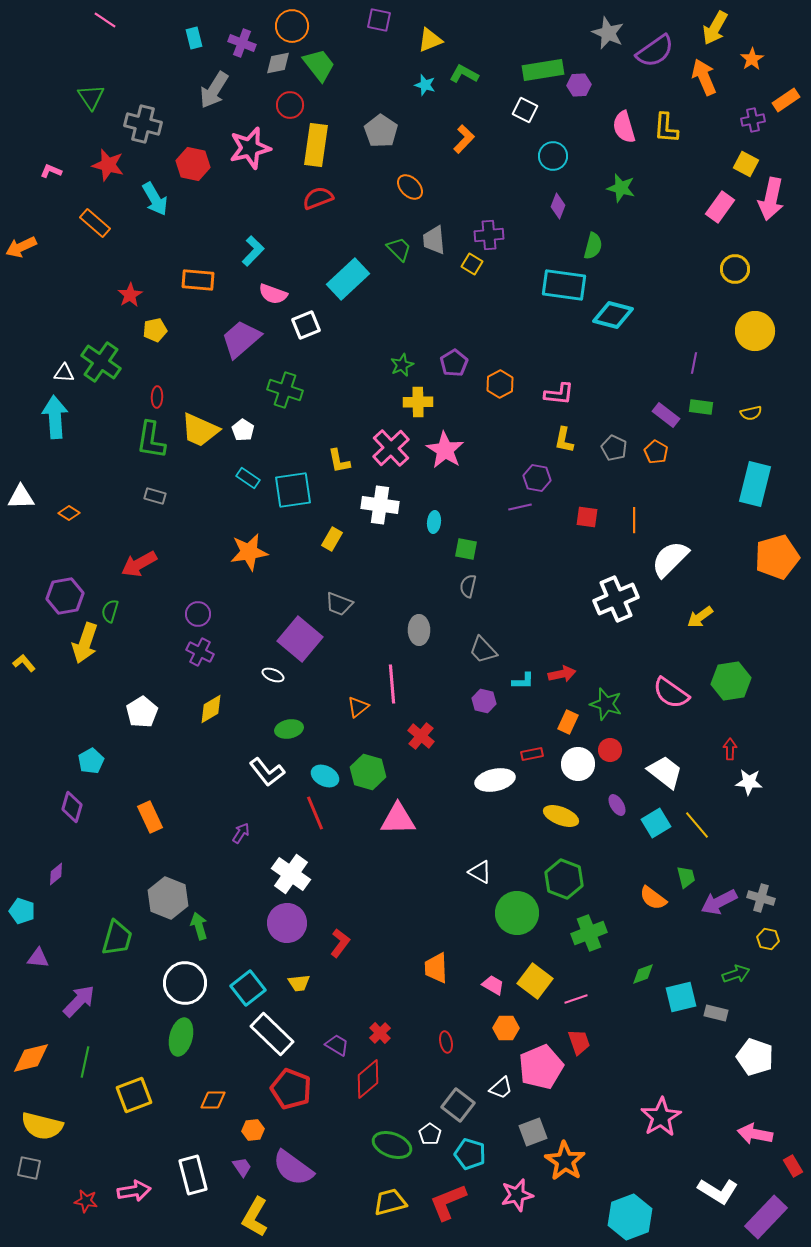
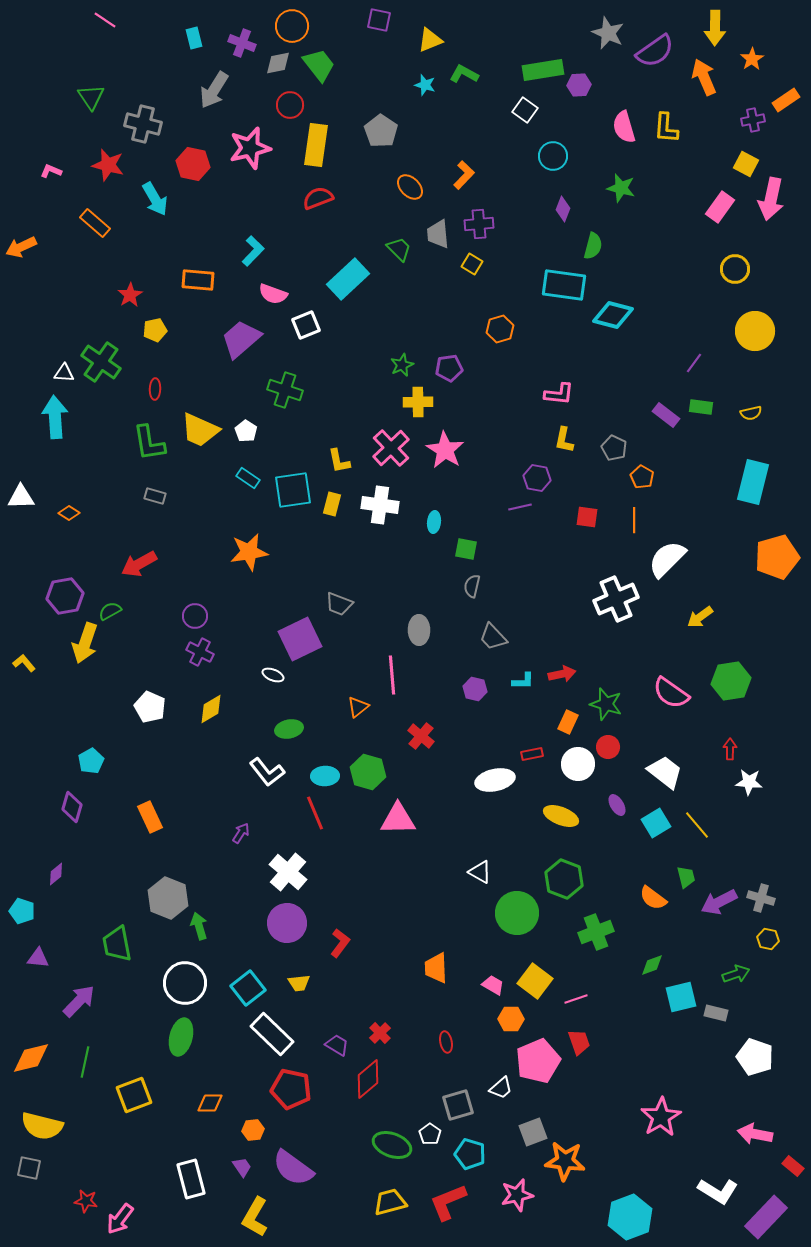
yellow arrow at (715, 28): rotated 28 degrees counterclockwise
white square at (525, 110): rotated 10 degrees clockwise
orange L-shape at (464, 139): moved 36 px down
purple diamond at (558, 206): moved 5 px right, 3 px down
purple cross at (489, 235): moved 10 px left, 11 px up
gray trapezoid at (434, 240): moved 4 px right, 6 px up
purple pentagon at (454, 363): moved 5 px left, 5 px down; rotated 24 degrees clockwise
purple line at (694, 363): rotated 25 degrees clockwise
orange hexagon at (500, 384): moved 55 px up; rotated 12 degrees clockwise
red ellipse at (157, 397): moved 2 px left, 8 px up
white pentagon at (243, 430): moved 3 px right, 1 px down
green L-shape at (151, 440): moved 2 px left, 3 px down; rotated 18 degrees counterclockwise
orange pentagon at (656, 452): moved 14 px left, 25 px down
cyan rectangle at (755, 484): moved 2 px left, 2 px up
yellow rectangle at (332, 539): moved 35 px up; rotated 15 degrees counterclockwise
white semicircle at (670, 559): moved 3 px left
gray semicircle at (468, 586): moved 4 px right
green semicircle at (110, 611): rotated 45 degrees clockwise
purple circle at (198, 614): moved 3 px left, 2 px down
purple square at (300, 639): rotated 24 degrees clockwise
gray trapezoid at (483, 650): moved 10 px right, 13 px up
pink line at (392, 684): moved 9 px up
purple hexagon at (484, 701): moved 9 px left, 12 px up
white pentagon at (142, 712): moved 8 px right, 5 px up; rotated 16 degrees counterclockwise
red circle at (610, 750): moved 2 px left, 3 px up
cyan ellipse at (325, 776): rotated 28 degrees counterclockwise
white cross at (291, 874): moved 3 px left, 2 px up; rotated 6 degrees clockwise
green cross at (589, 933): moved 7 px right, 1 px up
green trapezoid at (117, 938): moved 6 px down; rotated 153 degrees clockwise
green diamond at (643, 974): moved 9 px right, 9 px up
orange hexagon at (506, 1028): moved 5 px right, 9 px up
pink pentagon at (541, 1067): moved 3 px left, 6 px up
red pentagon at (291, 1089): rotated 9 degrees counterclockwise
orange diamond at (213, 1100): moved 3 px left, 3 px down
gray square at (458, 1105): rotated 36 degrees clockwise
orange star at (565, 1161): rotated 27 degrees counterclockwise
red rectangle at (793, 1166): rotated 20 degrees counterclockwise
white rectangle at (193, 1175): moved 2 px left, 4 px down
pink arrow at (134, 1191): moved 14 px left, 28 px down; rotated 136 degrees clockwise
